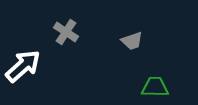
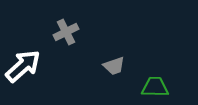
gray cross: rotated 30 degrees clockwise
gray trapezoid: moved 18 px left, 25 px down
